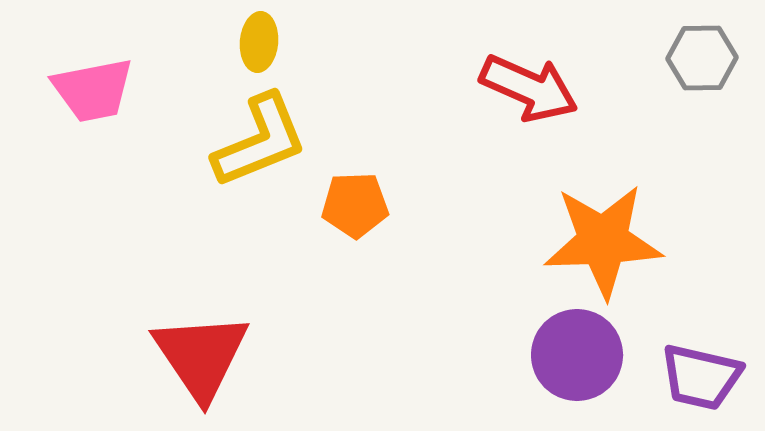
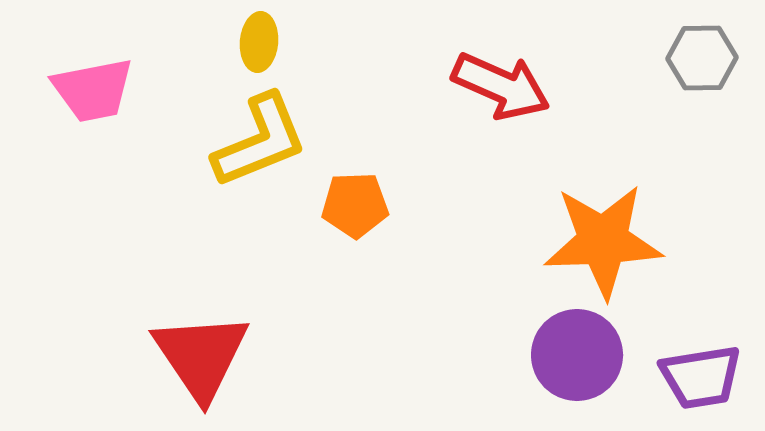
red arrow: moved 28 px left, 2 px up
purple trapezoid: rotated 22 degrees counterclockwise
